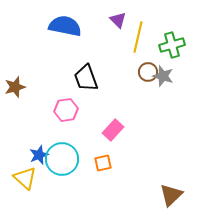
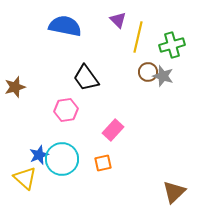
black trapezoid: rotated 16 degrees counterclockwise
brown triangle: moved 3 px right, 3 px up
